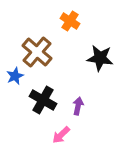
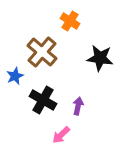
brown cross: moved 5 px right
